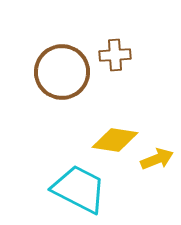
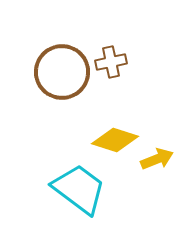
brown cross: moved 4 px left, 7 px down; rotated 8 degrees counterclockwise
yellow diamond: rotated 9 degrees clockwise
cyan trapezoid: rotated 10 degrees clockwise
